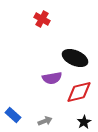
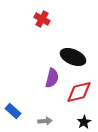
black ellipse: moved 2 px left, 1 px up
purple semicircle: rotated 66 degrees counterclockwise
blue rectangle: moved 4 px up
gray arrow: rotated 16 degrees clockwise
